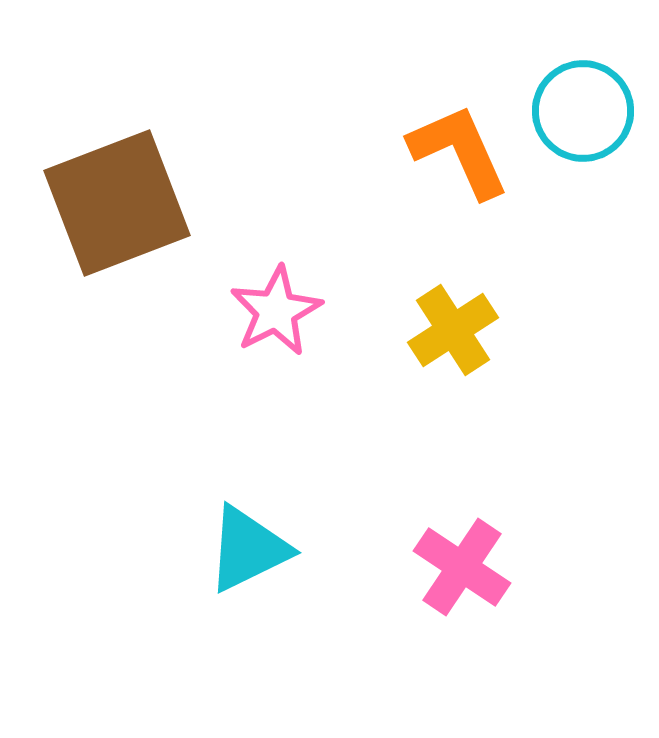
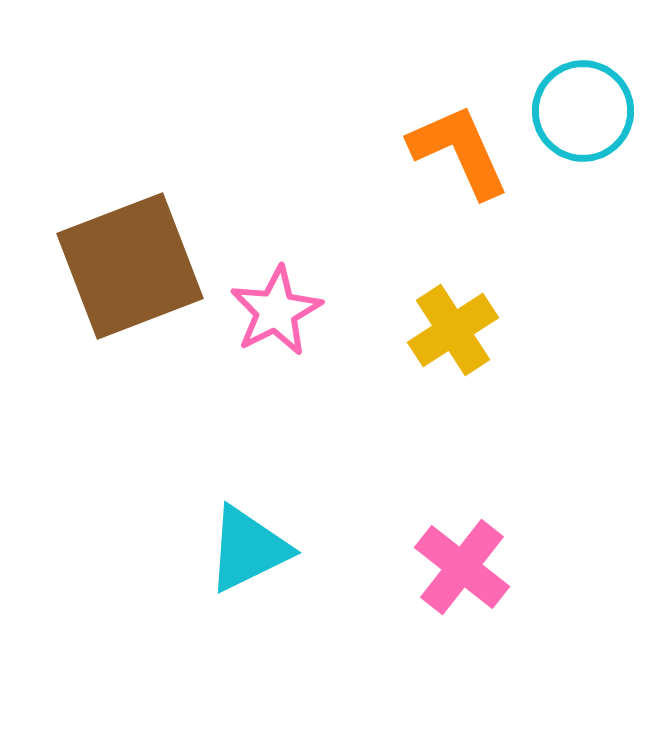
brown square: moved 13 px right, 63 px down
pink cross: rotated 4 degrees clockwise
